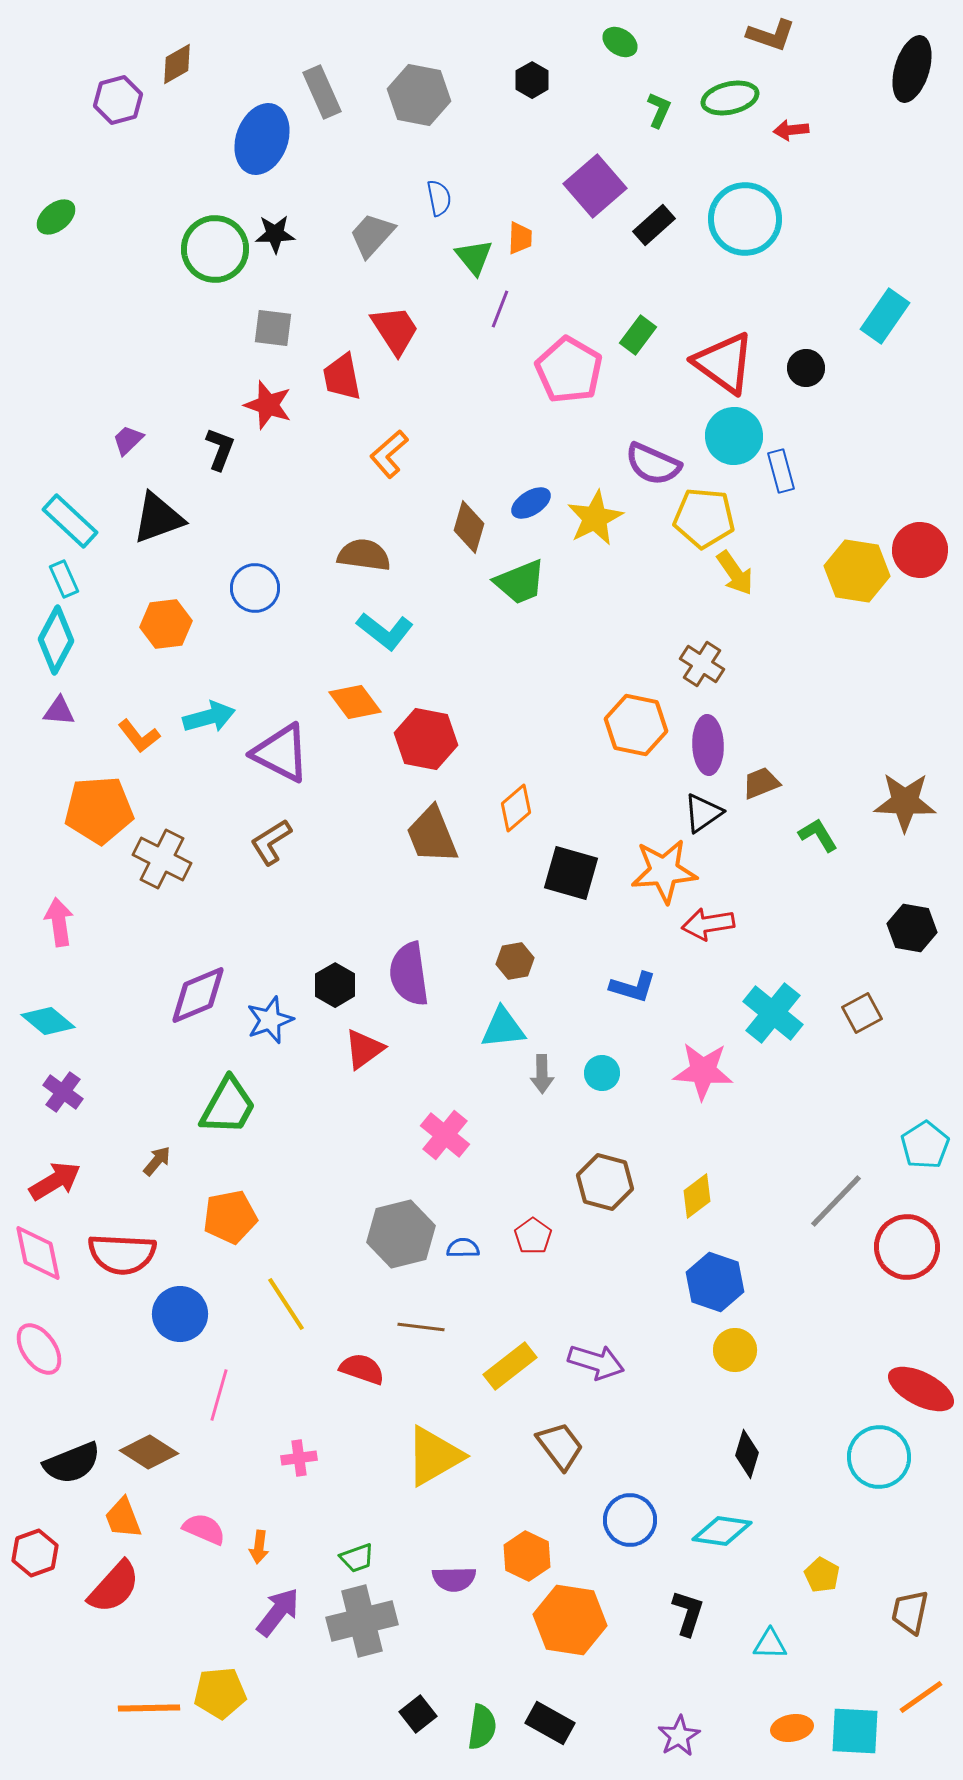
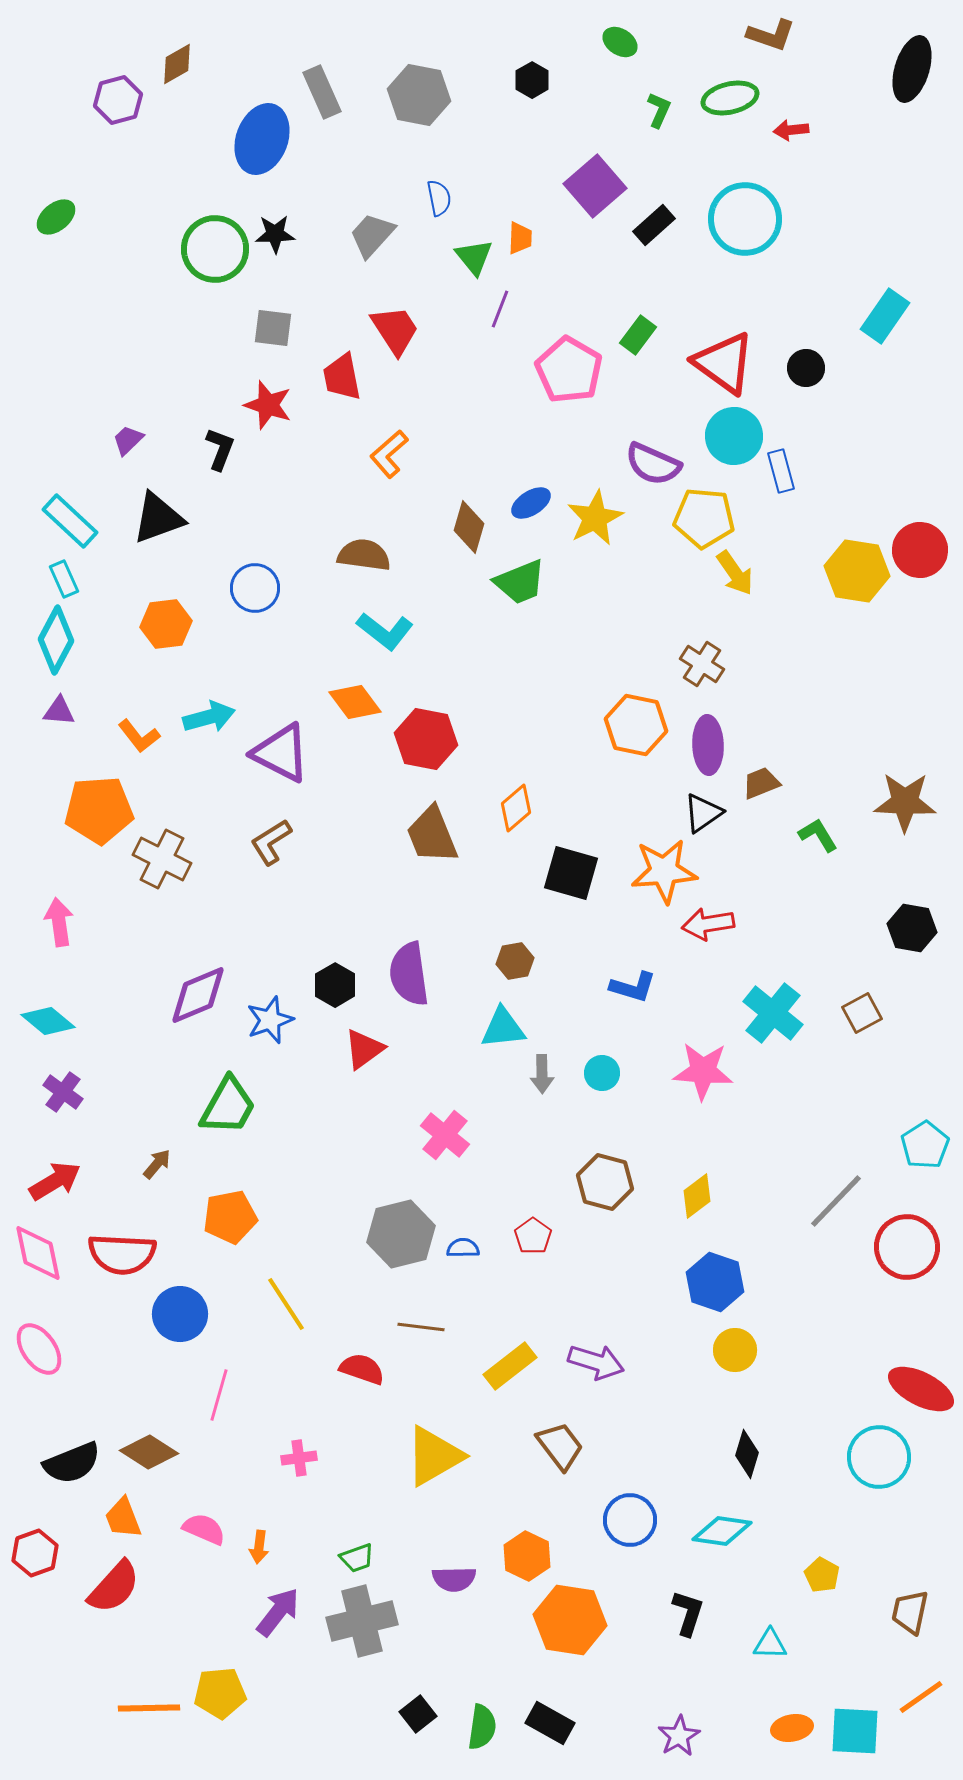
brown arrow at (157, 1161): moved 3 px down
